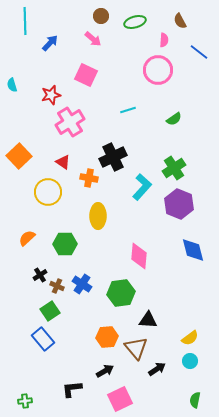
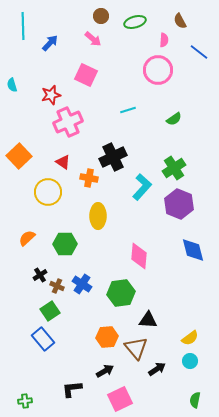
cyan line at (25, 21): moved 2 px left, 5 px down
pink cross at (70, 122): moved 2 px left; rotated 8 degrees clockwise
